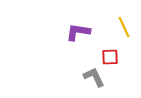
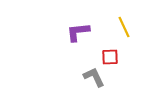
purple L-shape: rotated 15 degrees counterclockwise
